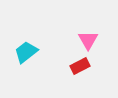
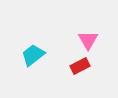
cyan trapezoid: moved 7 px right, 3 px down
